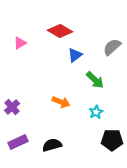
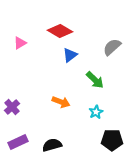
blue triangle: moved 5 px left
